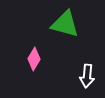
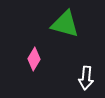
white arrow: moved 1 px left, 2 px down
